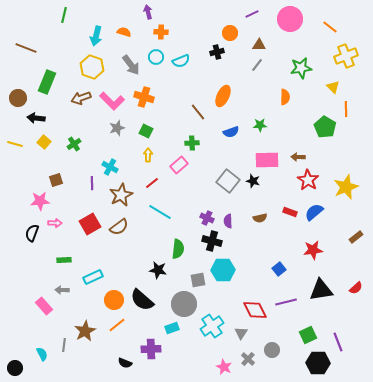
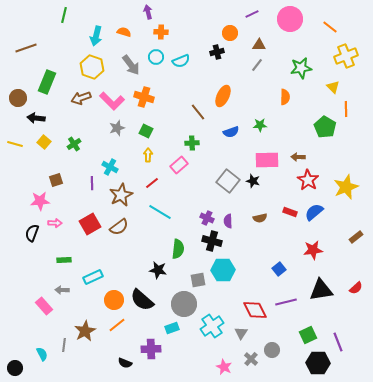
brown line at (26, 48): rotated 40 degrees counterclockwise
gray cross at (248, 359): moved 3 px right
